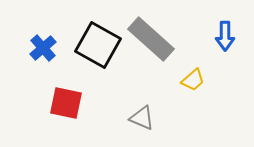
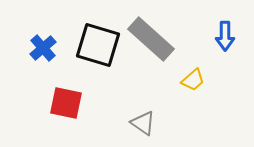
black square: rotated 12 degrees counterclockwise
gray triangle: moved 1 px right, 5 px down; rotated 12 degrees clockwise
